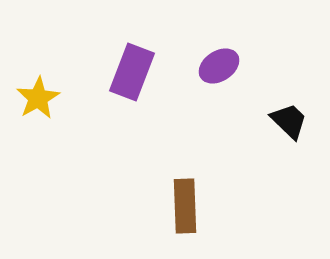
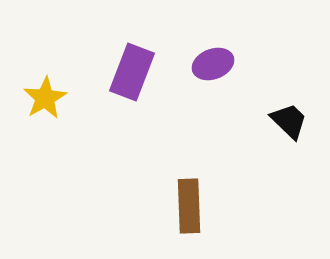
purple ellipse: moved 6 px left, 2 px up; rotated 12 degrees clockwise
yellow star: moved 7 px right
brown rectangle: moved 4 px right
